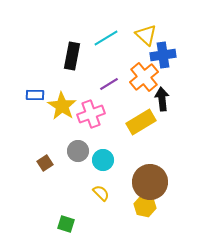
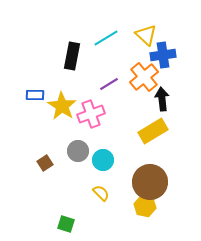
yellow rectangle: moved 12 px right, 9 px down
